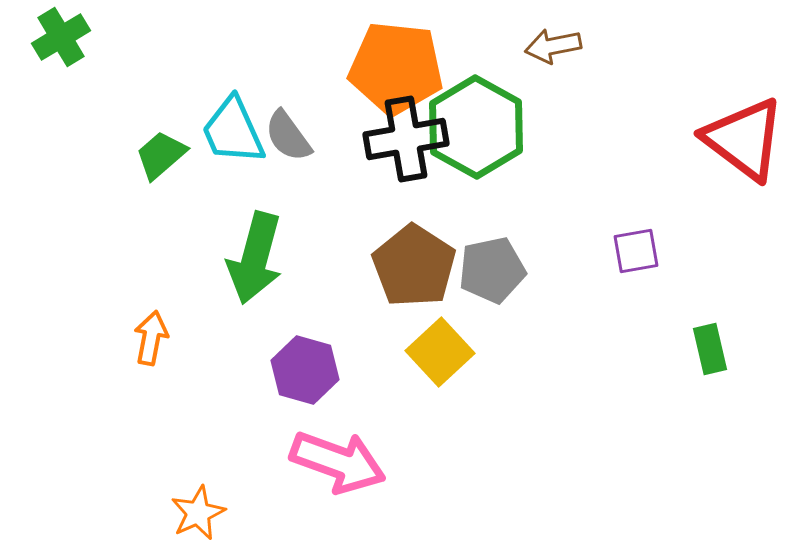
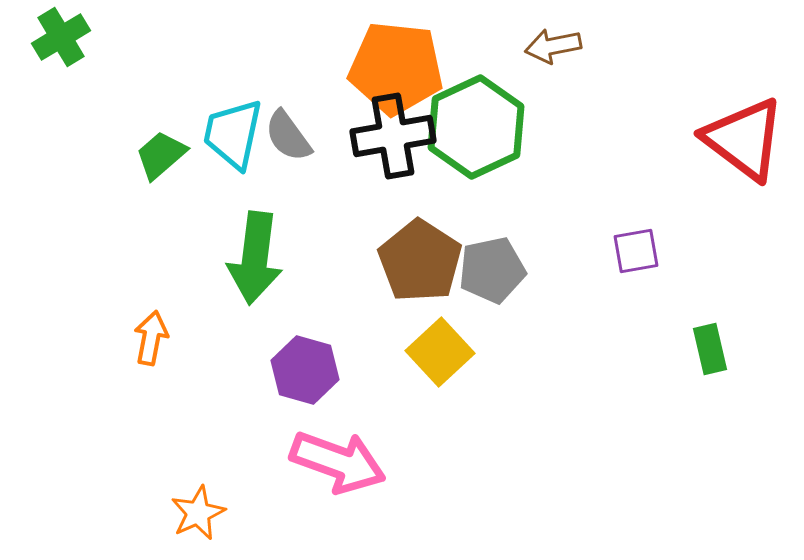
green hexagon: rotated 6 degrees clockwise
cyan trapezoid: moved 3 px down; rotated 36 degrees clockwise
black cross: moved 13 px left, 3 px up
green arrow: rotated 8 degrees counterclockwise
brown pentagon: moved 6 px right, 5 px up
